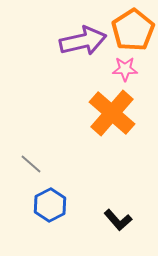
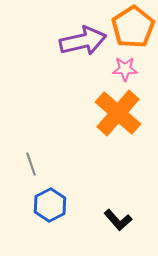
orange pentagon: moved 3 px up
orange cross: moved 6 px right
gray line: rotated 30 degrees clockwise
